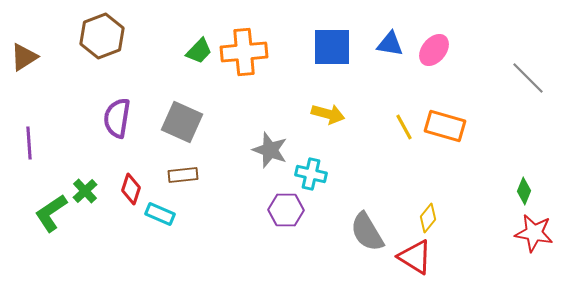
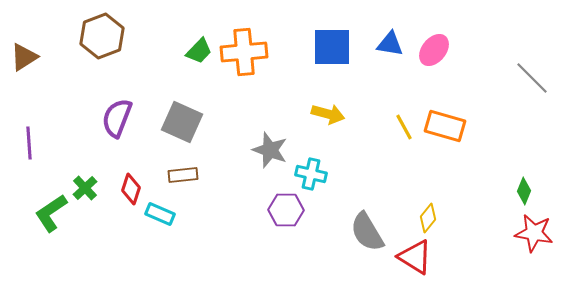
gray line: moved 4 px right
purple semicircle: rotated 12 degrees clockwise
green cross: moved 3 px up
